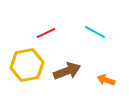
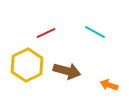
yellow hexagon: rotated 16 degrees counterclockwise
brown arrow: rotated 36 degrees clockwise
orange arrow: moved 3 px right, 5 px down
